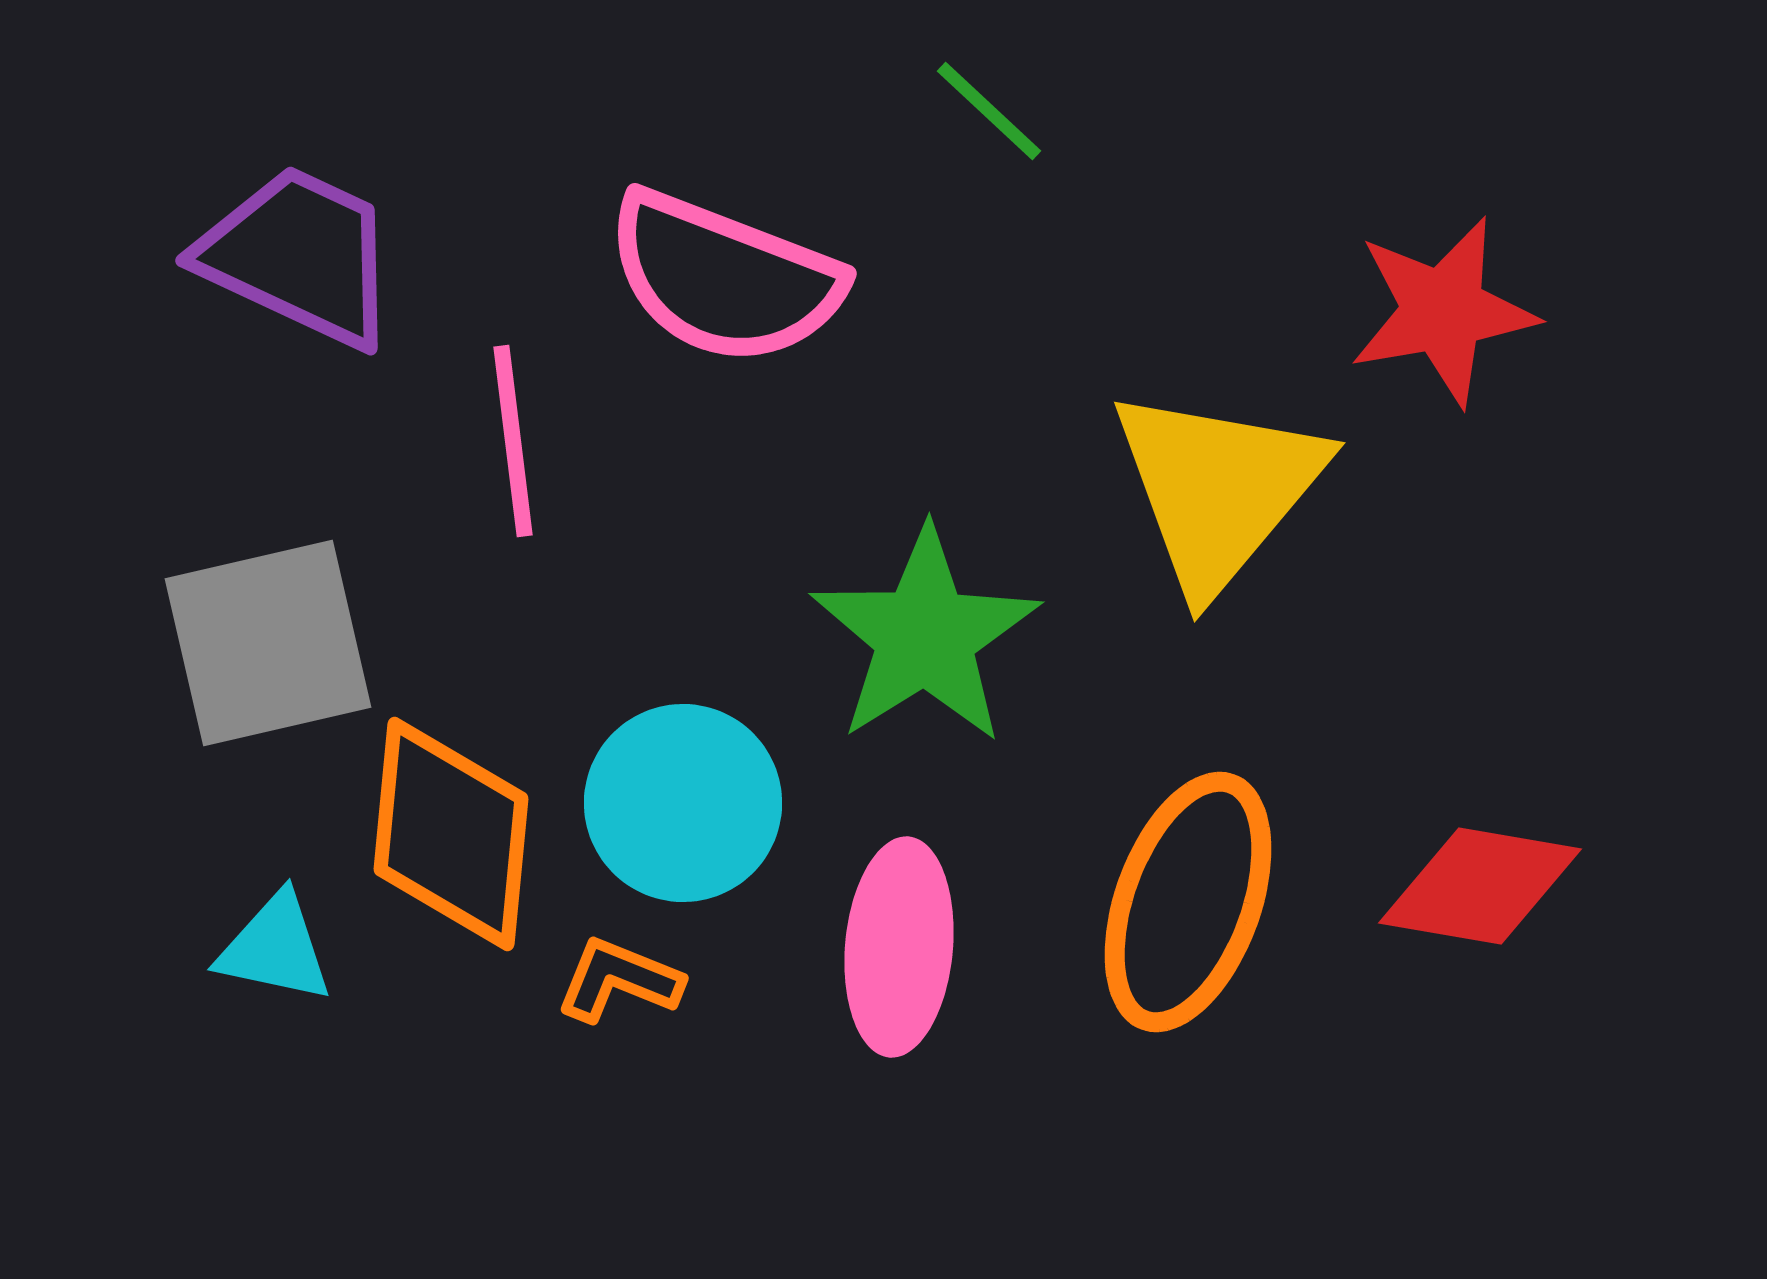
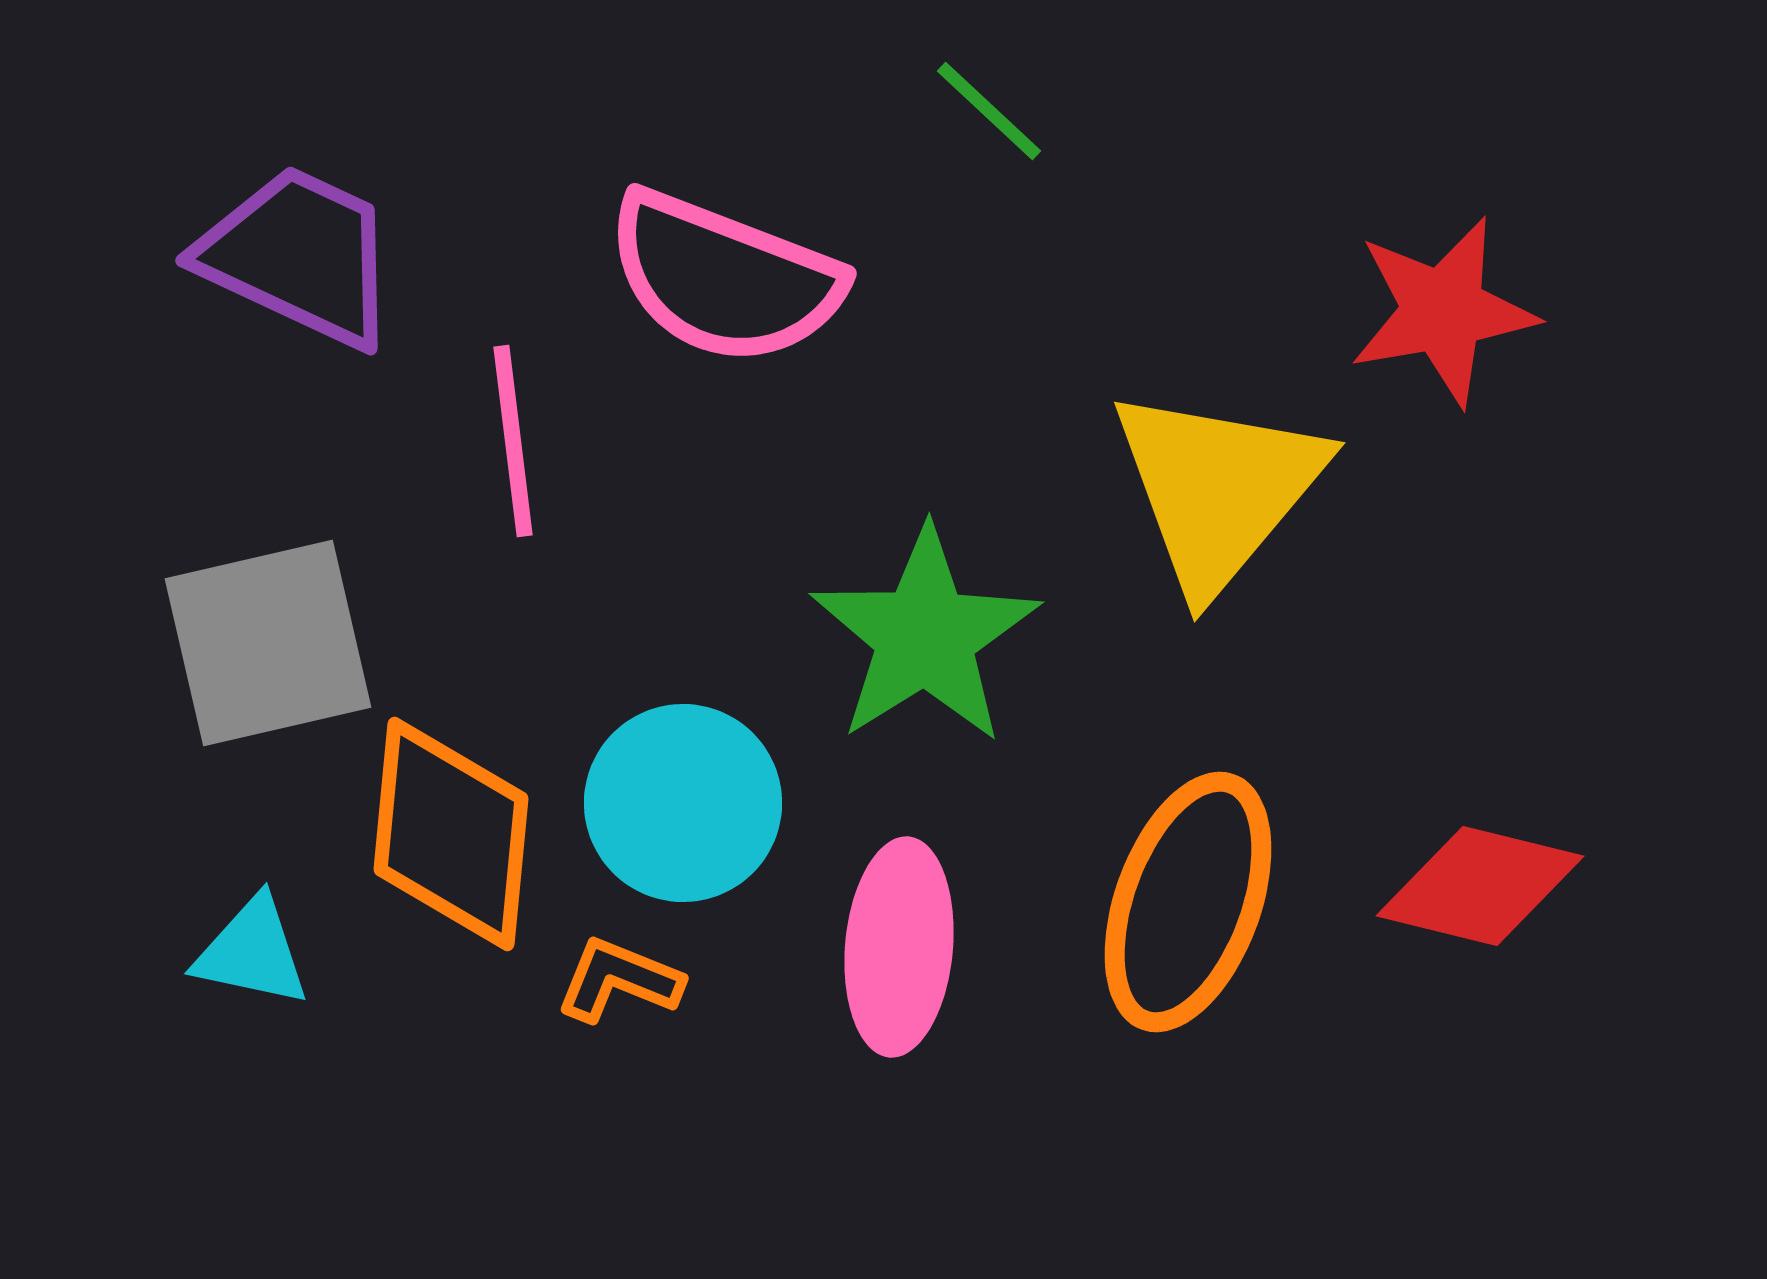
red diamond: rotated 4 degrees clockwise
cyan triangle: moved 23 px left, 4 px down
